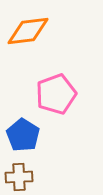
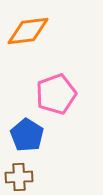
blue pentagon: moved 4 px right
